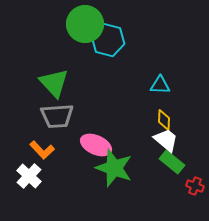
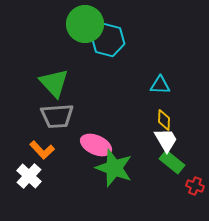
white trapezoid: rotated 20 degrees clockwise
